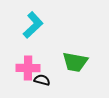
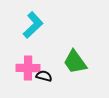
green trapezoid: rotated 44 degrees clockwise
black semicircle: moved 2 px right, 4 px up
